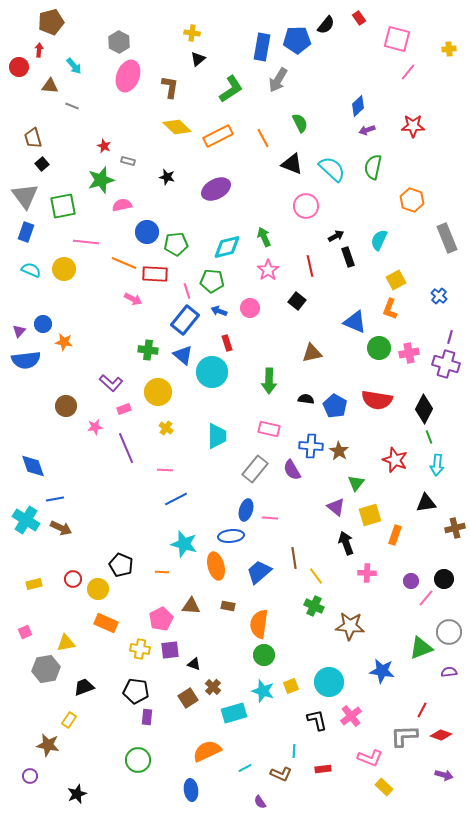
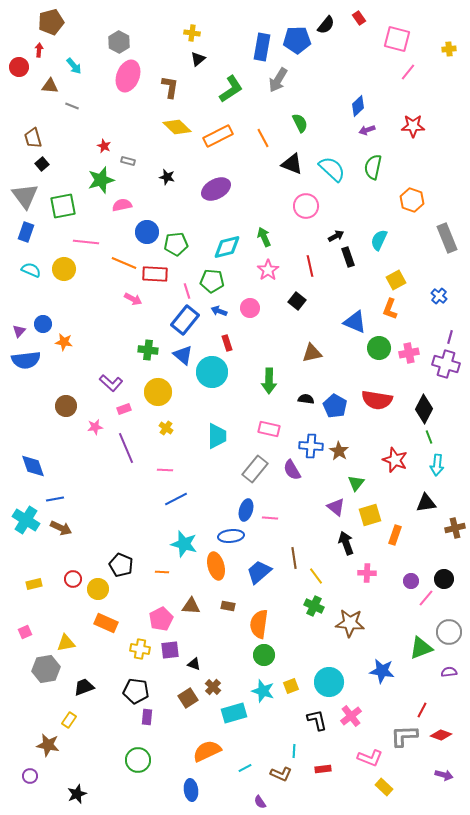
brown star at (350, 626): moved 3 px up
